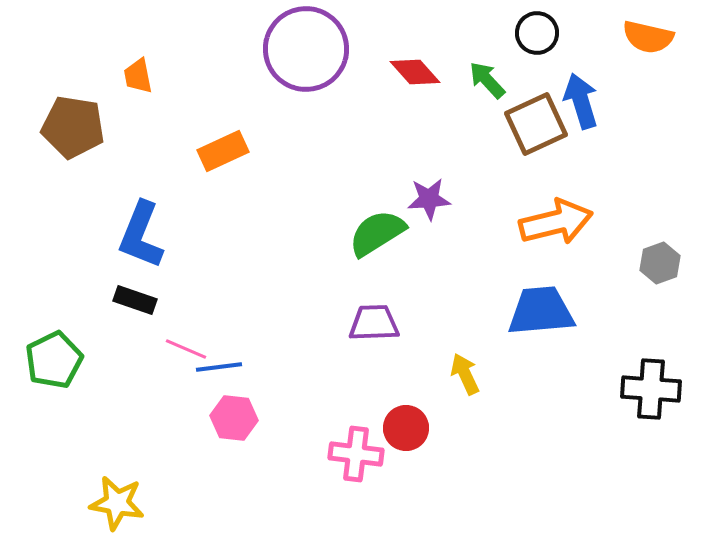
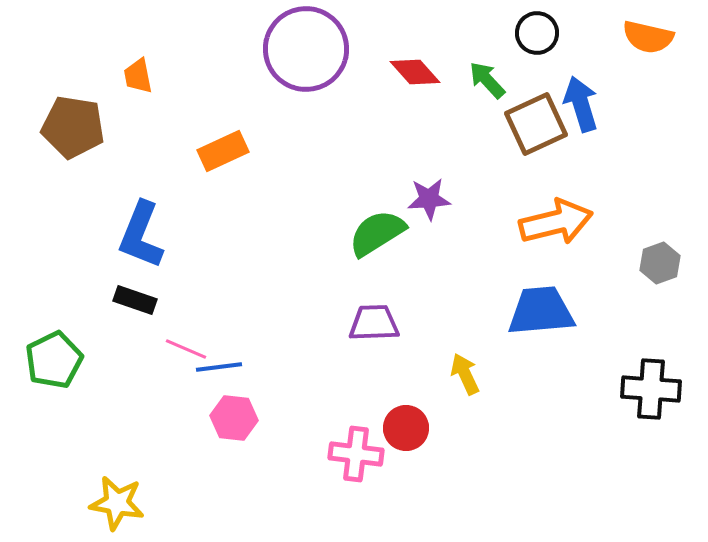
blue arrow: moved 3 px down
